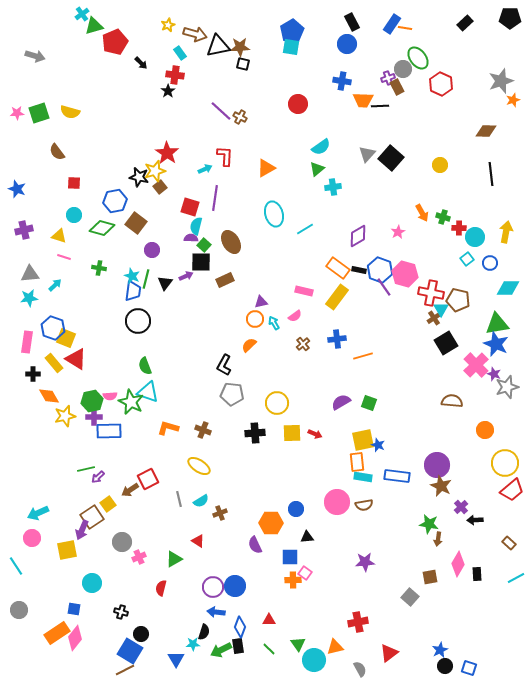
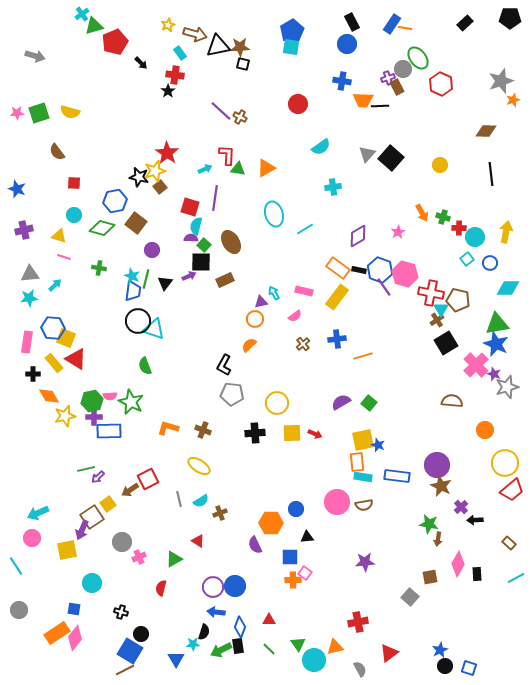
red L-shape at (225, 156): moved 2 px right, 1 px up
green triangle at (317, 169): moved 79 px left; rotated 49 degrees clockwise
purple arrow at (186, 276): moved 3 px right
brown cross at (434, 318): moved 3 px right, 2 px down
cyan arrow at (274, 323): moved 30 px up
blue hexagon at (53, 328): rotated 15 degrees counterclockwise
cyan triangle at (148, 392): moved 6 px right, 63 px up
green square at (369, 403): rotated 21 degrees clockwise
